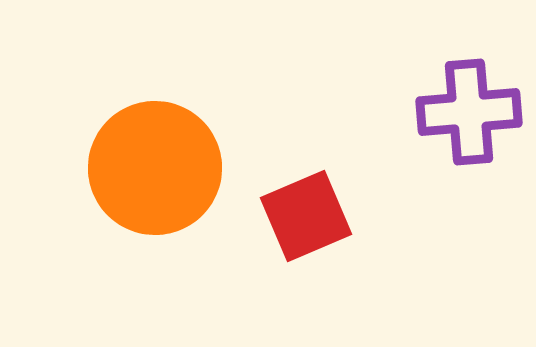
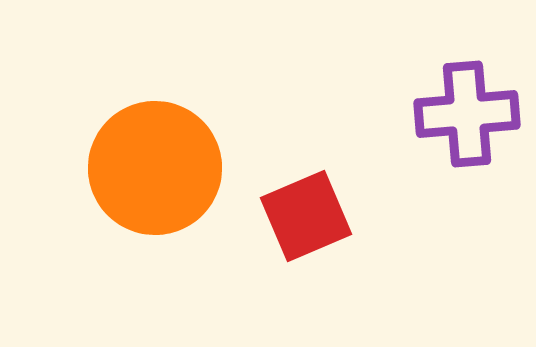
purple cross: moved 2 px left, 2 px down
